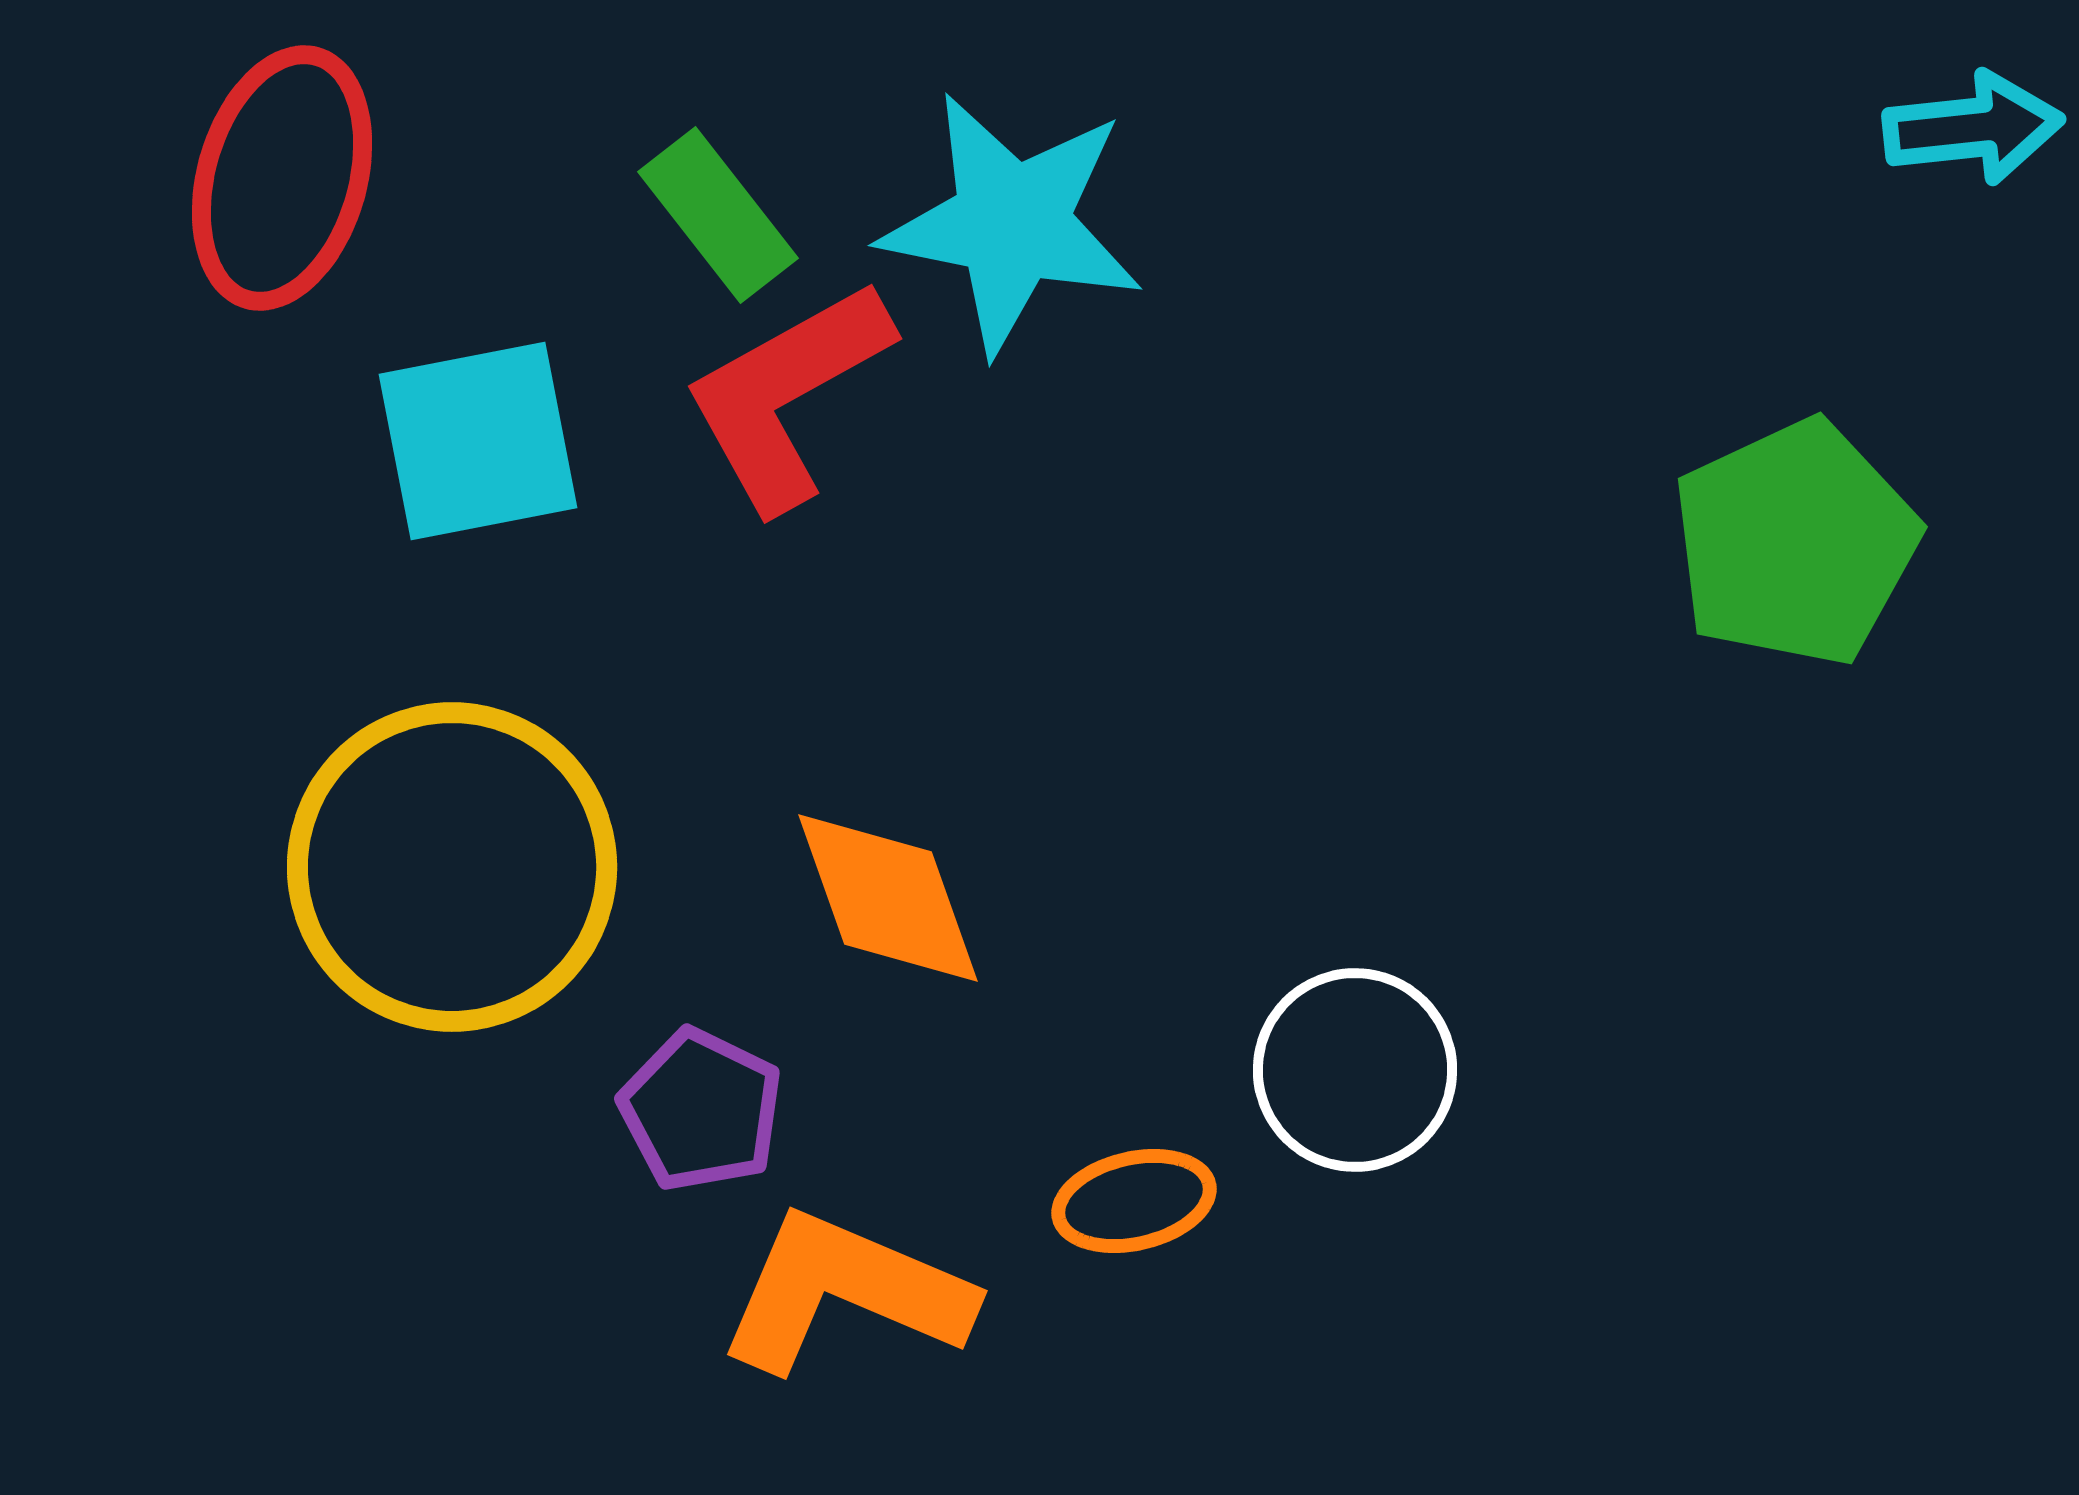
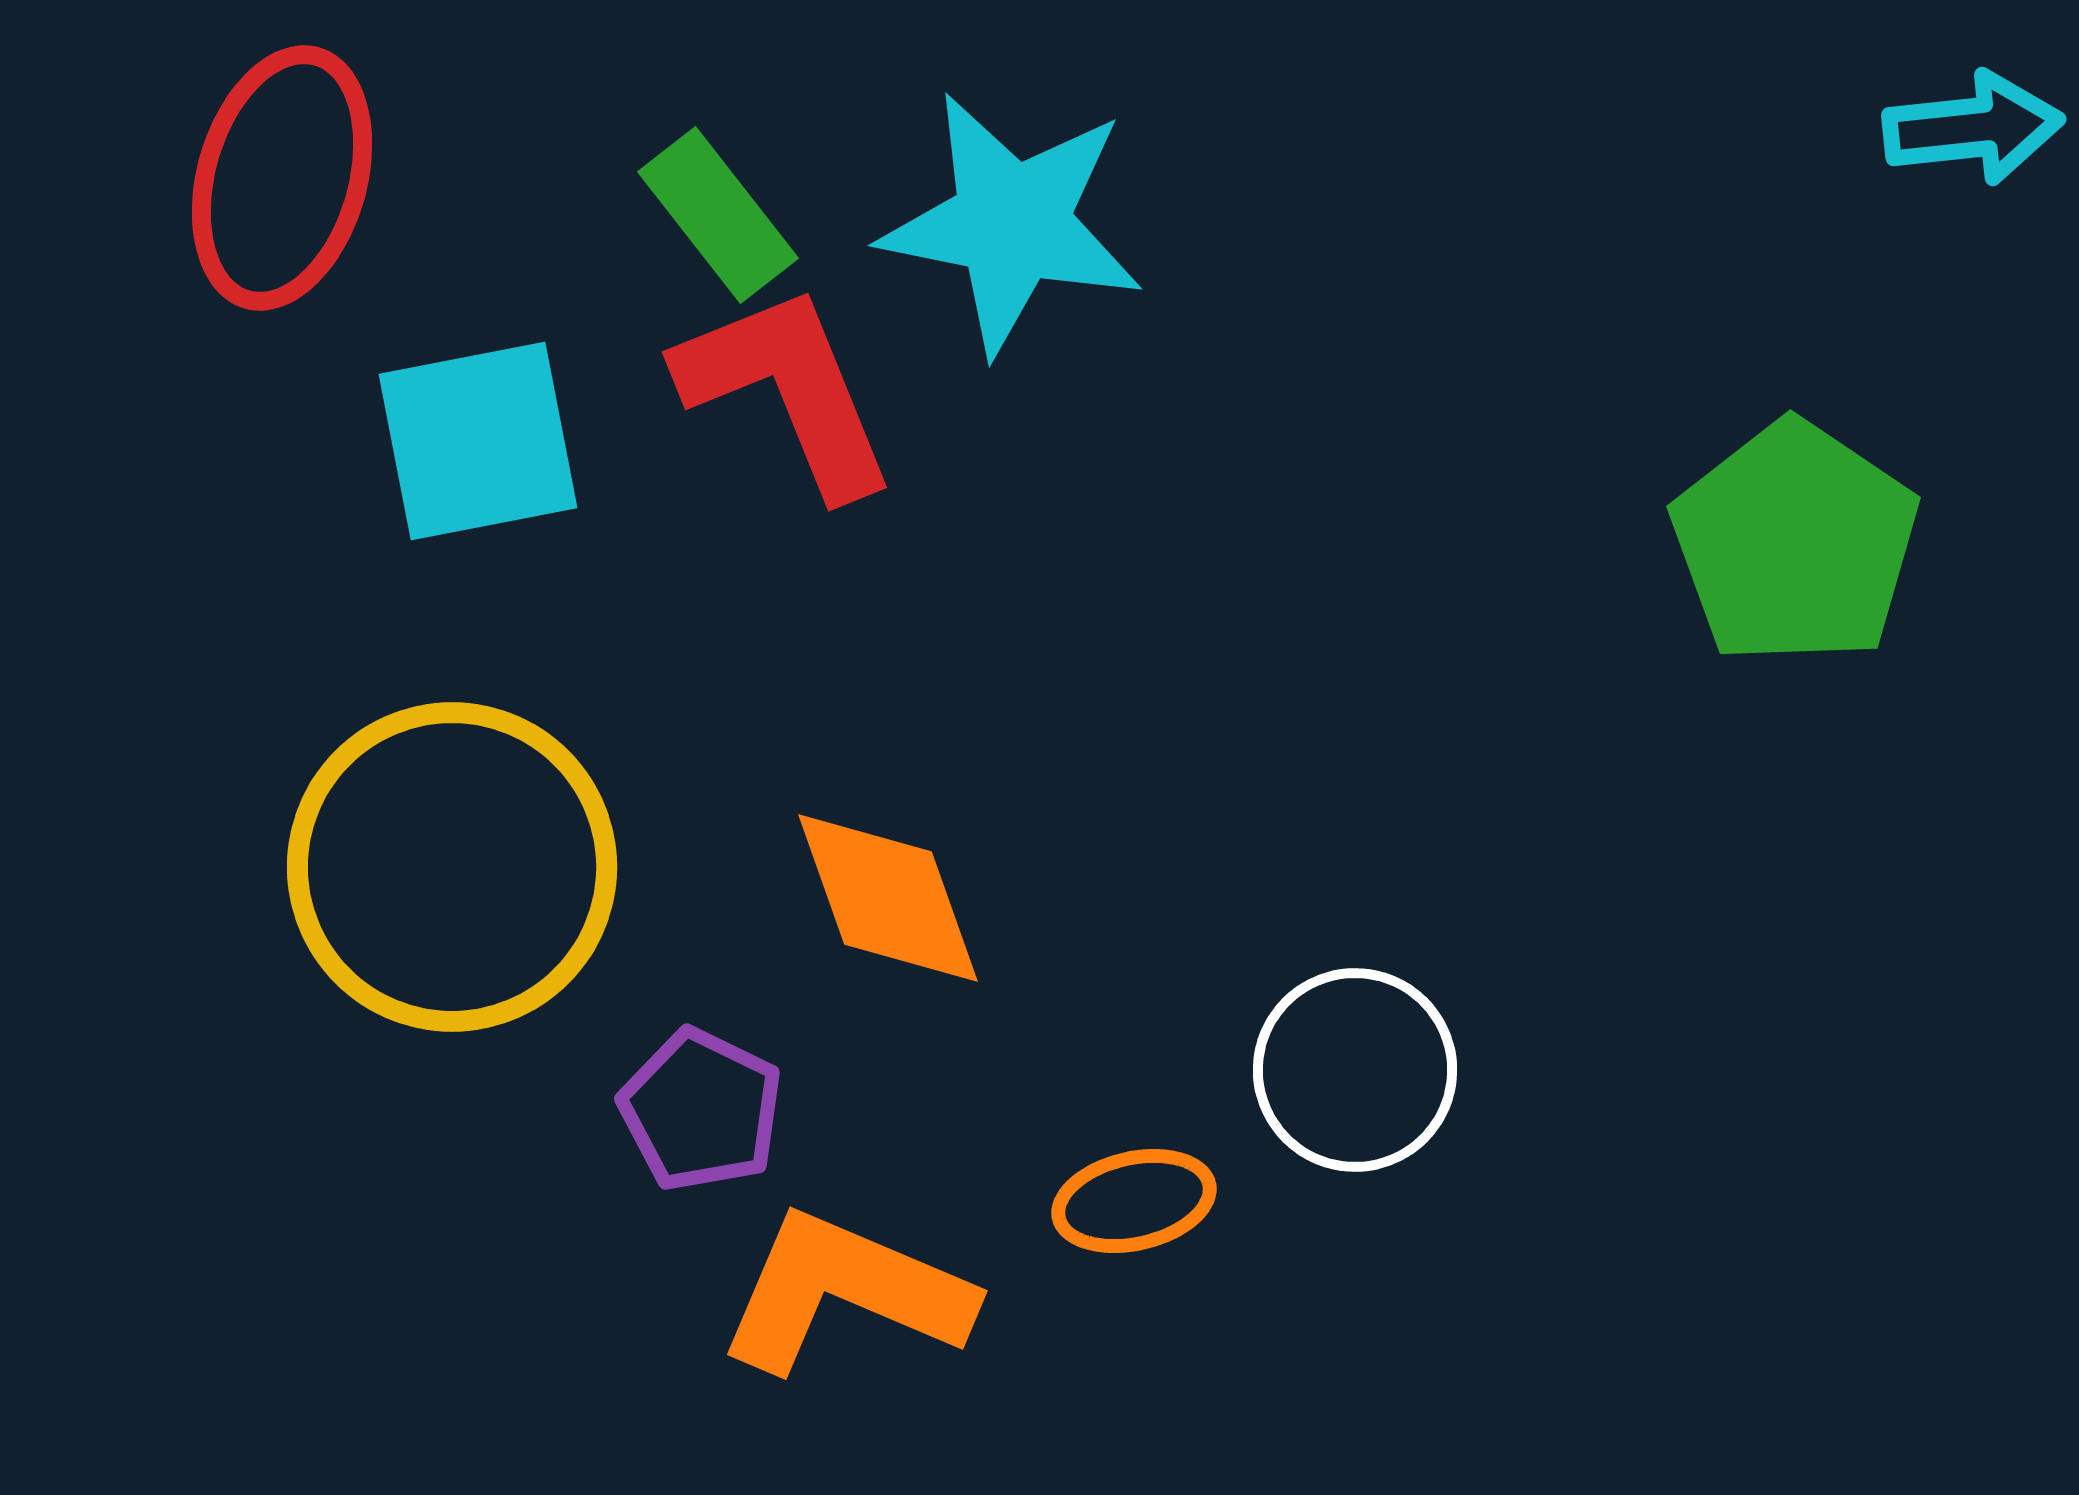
red L-shape: moved 5 px up; rotated 97 degrees clockwise
green pentagon: rotated 13 degrees counterclockwise
